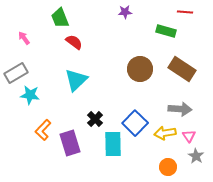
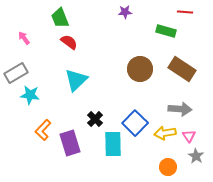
red semicircle: moved 5 px left
